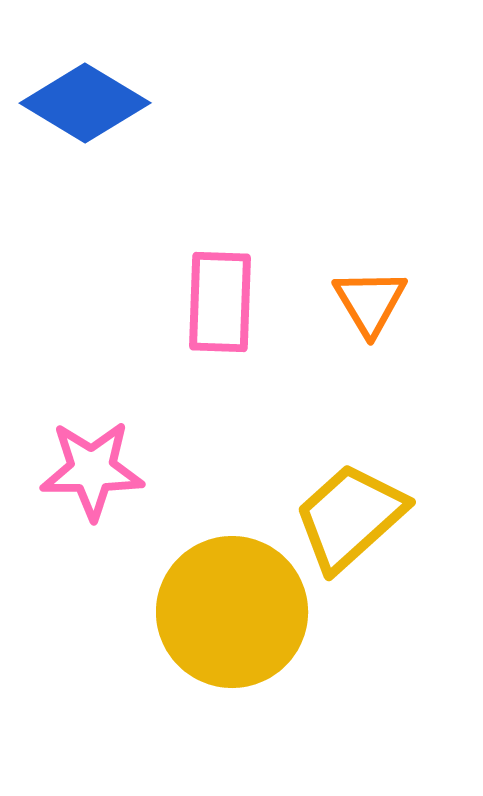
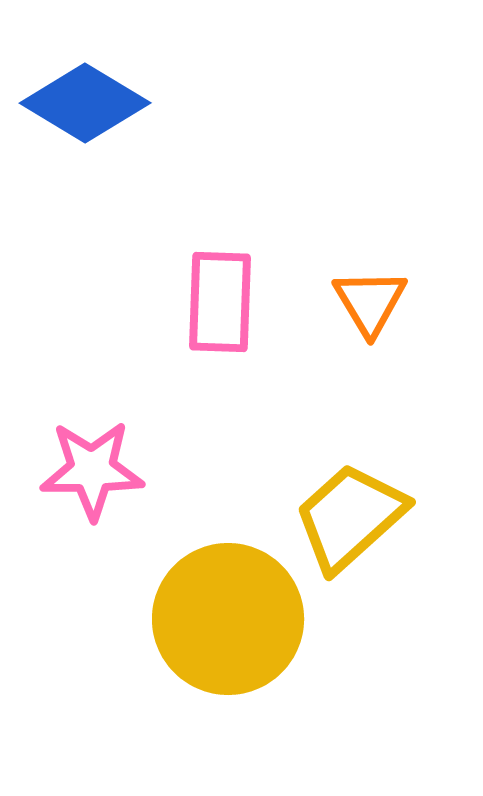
yellow circle: moved 4 px left, 7 px down
